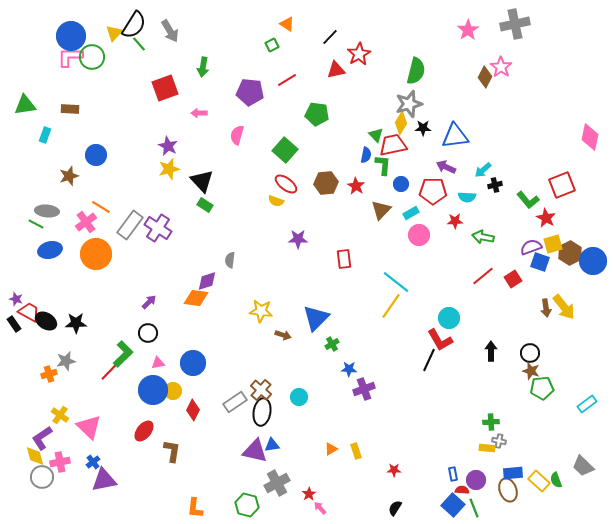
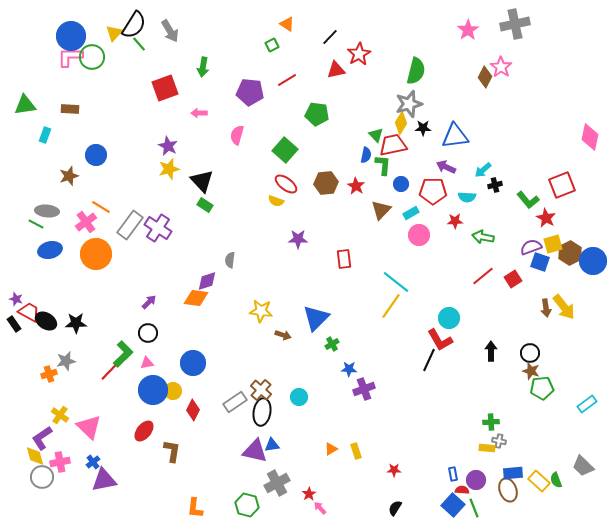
pink triangle at (158, 363): moved 11 px left
